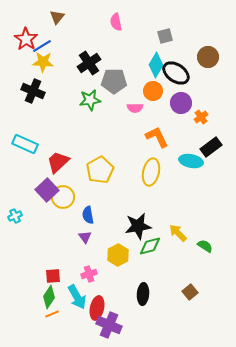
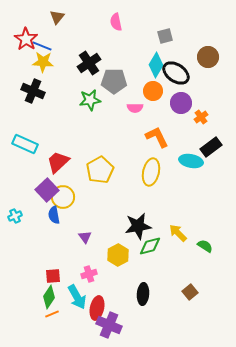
blue line at (42, 46): rotated 54 degrees clockwise
blue semicircle at (88, 215): moved 34 px left
